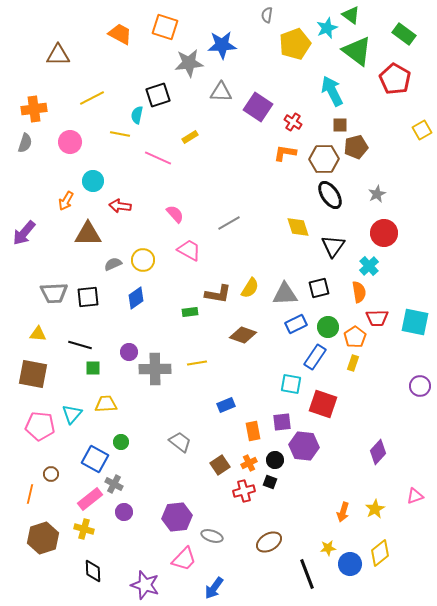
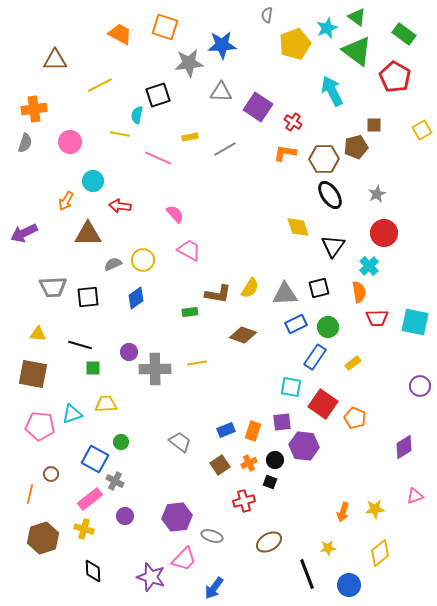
green triangle at (351, 15): moved 6 px right, 2 px down
brown triangle at (58, 55): moved 3 px left, 5 px down
red pentagon at (395, 79): moved 2 px up
yellow line at (92, 98): moved 8 px right, 13 px up
brown square at (340, 125): moved 34 px right
yellow rectangle at (190, 137): rotated 21 degrees clockwise
gray line at (229, 223): moved 4 px left, 74 px up
purple arrow at (24, 233): rotated 24 degrees clockwise
gray trapezoid at (54, 293): moved 1 px left, 6 px up
orange pentagon at (355, 337): moved 81 px down; rotated 15 degrees counterclockwise
yellow rectangle at (353, 363): rotated 35 degrees clockwise
cyan square at (291, 384): moved 3 px down
red square at (323, 404): rotated 16 degrees clockwise
blue rectangle at (226, 405): moved 25 px down
cyan triangle at (72, 414): rotated 30 degrees clockwise
orange rectangle at (253, 431): rotated 30 degrees clockwise
purple diamond at (378, 452): moved 26 px right, 5 px up; rotated 15 degrees clockwise
gray cross at (114, 484): moved 1 px right, 3 px up
red cross at (244, 491): moved 10 px down
yellow star at (375, 509): rotated 24 degrees clockwise
purple circle at (124, 512): moved 1 px right, 4 px down
blue circle at (350, 564): moved 1 px left, 21 px down
purple star at (145, 585): moved 6 px right, 8 px up
